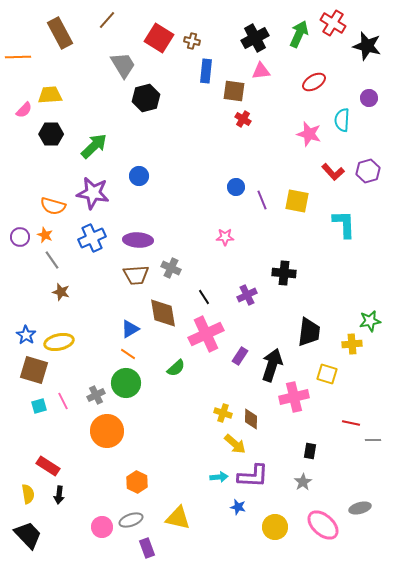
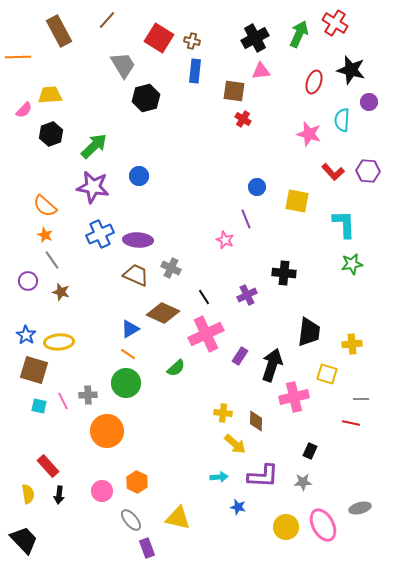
red cross at (333, 23): moved 2 px right
brown rectangle at (60, 33): moved 1 px left, 2 px up
black star at (367, 46): moved 16 px left, 24 px down
blue rectangle at (206, 71): moved 11 px left
red ellipse at (314, 82): rotated 40 degrees counterclockwise
purple circle at (369, 98): moved 4 px down
black hexagon at (51, 134): rotated 20 degrees counterclockwise
purple hexagon at (368, 171): rotated 20 degrees clockwise
blue circle at (236, 187): moved 21 px right
purple star at (93, 193): moved 6 px up
purple line at (262, 200): moved 16 px left, 19 px down
orange semicircle at (53, 206): moved 8 px left; rotated 25 degrees clockwise
purple circle at (20, 237): moved 8 px right, 44 px down
pink star at (225, 237): moved 3 px down; rotated 24 degrees clockwise
blue cross at (92, 238): moved 8 px right, 4 px up
brown trapezoid at (136, 275): rotated 152 degrees counterclockwise
brown diamond at (163, 313): rotated 56 degrees counterclockwise
green star at (370, 321): moved 18 px left, 57 px up
yellow ellipse at (59, 342): rotated 8 degrees clockwise
gray cross at (96, 395): moved 8 px left; rotated 24 degrees clockwise
cyan square at (39, 406): rotated 28 degrees clockwise
yellow cross at (223, 413): rotated 12 degrees counterclockwise
brown diamond at (251, 419): moved 5 px right, 2 px down
gray line at (373, 440): moved 12 px left, 41 px up
black rectangle at (310, 451): rotated 14 degrees clockwise
red rectangle at (48, 466): rotated 15 degrees clockwise
purple L-shape at (253, 476): moved 10 px right
gray star at (303, 482): rotated 30 degrees clockwise
gray ellipse at (131, 520): rotated 70 degrees clockwise
pink ellipse at (323, 525): rotated 20 degrees clockwise
pink circle at (102, 527): moved 36 px up
yellow circle at (275, 527): moved 11 px right
black trapezoid at (28, 535): moved 4 px left, 5 px down
